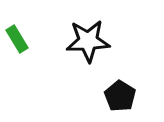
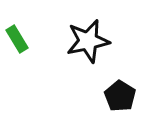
black star: rotated 9 degrees counterclockwise
